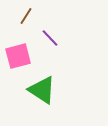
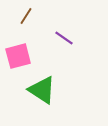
purple line: moved 14 px right; rotated 12 degrees counterclockwise
